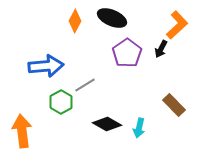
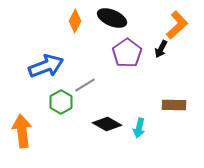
blue arrow: rotated 16 degrees counterclockwise
brown rectangle: rotated 45 degrees counterclockwise
